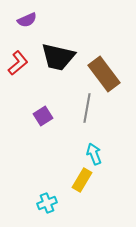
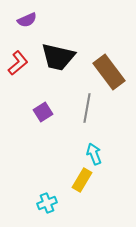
brown rectangle: moved 5 px right, 2 px up
purple square: moved 4 px up
